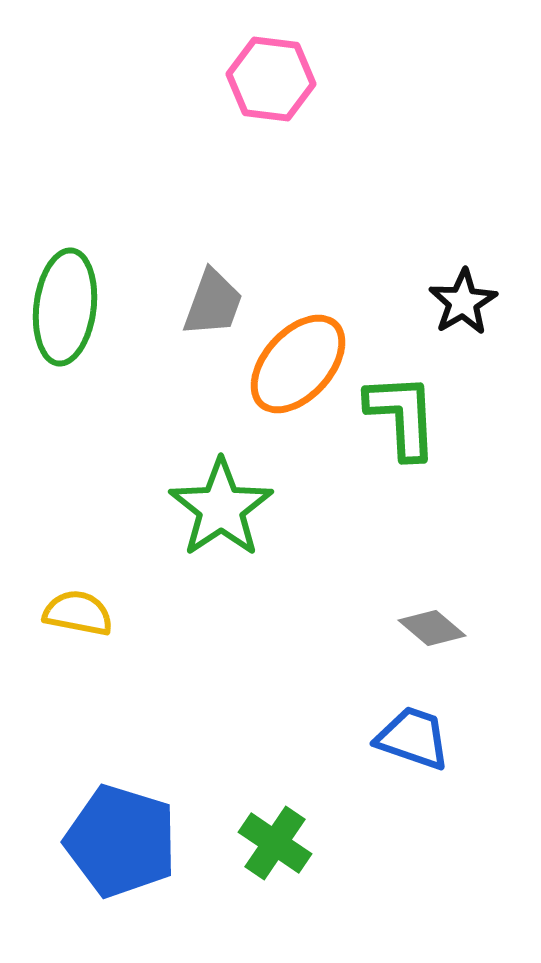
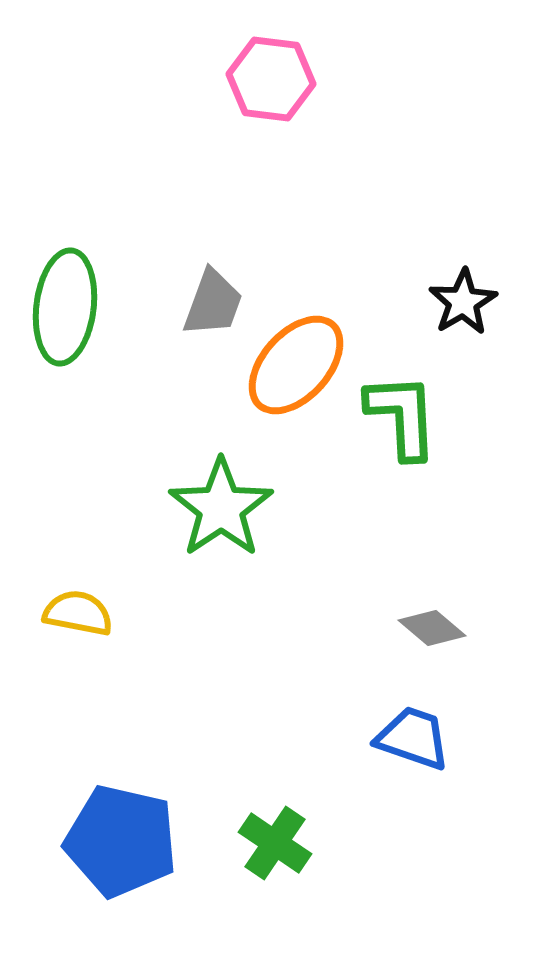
orange ellipse: moved 2 px left, 1 px down
blue pentagon: rotated 4 degrees counterclockwise
